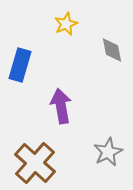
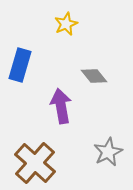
gray diamond: moved 18 px left, 26 px down; rotated 28 degrees counterclockwise
